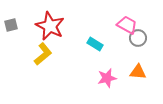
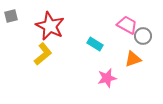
gray square: moved 9 px up
gray circle: moved 5 px right, 2 px up
orange triangle: moved 5 px left, 13 px up; rotated 24 degrees counterclockwise
